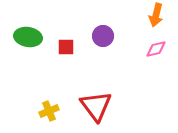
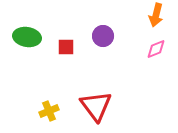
green ellipse: moved 1 px left
pink diamond: rotated 10 degrees counterclockwise
